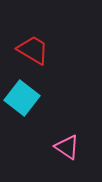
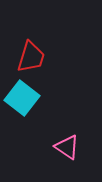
red trapezoid: moved 2 px left, 7 px down; rotated 76 degrees clockwise
